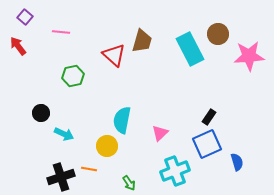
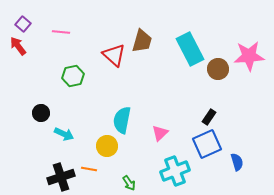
purple square: moved 2 px left, 7 px down
brown circle: moved 35 px down
